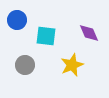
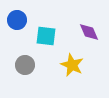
purple diamond: moved 1 px up
yellow star: rotated 25 degrees counterclockwise
